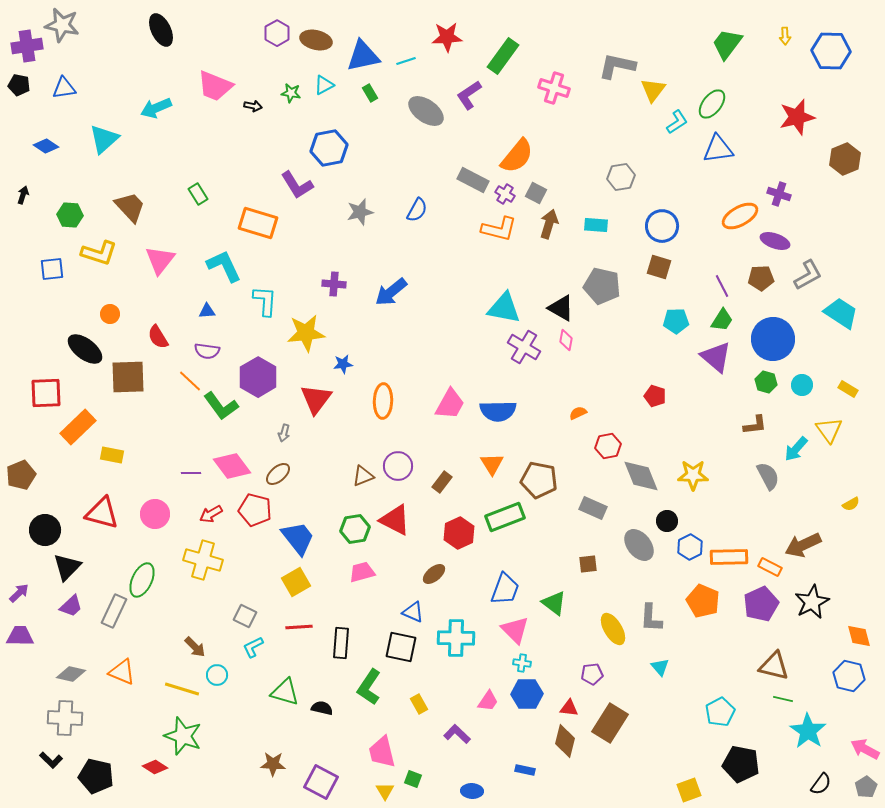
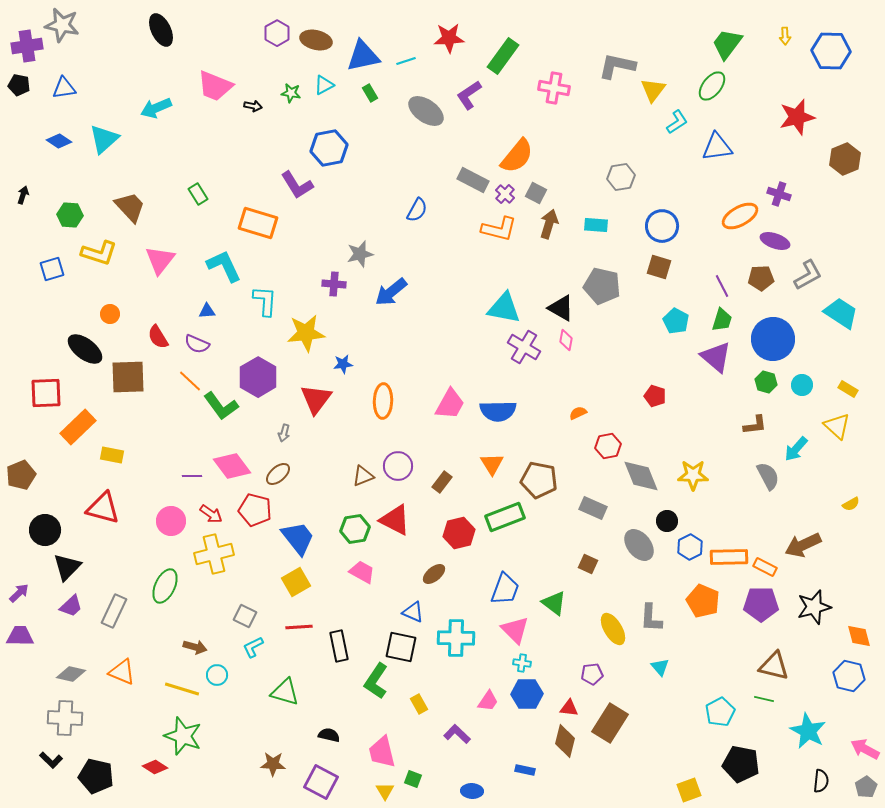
red star at (447, 37): moved 2 px right, 1 px down
pink cross at (554, 88): rotated 8 degrees counterclockwise
green ellipse at (712, 104): moved 18 px up
blue diamond at (46, 146): moved 13 px right, 5 px up
blue triangle at (718, 149): moved 1 px left, 2 px up
purple cross at (505, 194): rotated 12 degrees clockwise
gray star at (360, 212): moved 42 px down
blue square at (52, 269): rotated 10 degrees counterclockwise
green trapezoid at (722, 320): rotated 15 degrees counterclockwise
cyan pentagon at (676, 321): rotated 30 degrees clockwise
purple semicircle at (207, 351): moved 10 px left, 7 px up; rotated 15 degrees clockwise
yellow triangle at (829, 430): moved 8 px right, 4 px up; rotated 12 degrees counterclockwise
purple line at (191, 473): moved 1 px right, 3 px down
red triangle at (102, 513): moved 1 px right, 5 px up
pink circle at (155, 514): moved 16 px right, 7 px down
red arrow at (211, 514): rotated 115 degrees counterclockwise
red hexagon at (459, 533): rotated 12 degrees clockwise
yellow cross at (203, 560): moved 11 px right, 6 px up; rotated 30 degrees counterclockwise
brown square at (588, 564): rotated 30 degrees clockwise
orange rectangle at (770, 567): moved 5 px left
pink trapezoid at (362, 572): rotated 44 degrees clockwise
green ellipse at (142, 580): moved 23 px right, 6 px down
black star at (812, 602): moved 2 px right, 5 px down; rotated 12 degrees clockwise
purple pentagon at (761, 604): rotated 24 degrees clockwise
black rectangle at (341, 643): moved 2 px left, 3 px down; rotated 16 degrees counterclockwise
brown arrow at (195, 647): rotated 30 degrees counterclockwise
green L-shape at (369, 687): moved 7 px right, 6 px up
green line at (783, 699): moved 19 px left
black semicircle at (322, 708): moved 7 px right, 27 px down
cyan star at (808, 731): rotated 6 degrees counterclockwise
black semicircle at (821, 784): moved 3 px up; rotated 30 degrees counterclockwise
